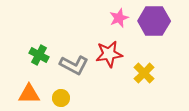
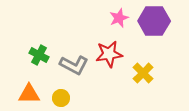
yellow cross: moved 1 px left
